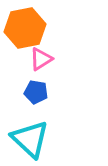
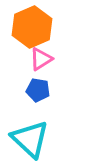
orange hexagon: moved 7 px right, 1 px up; rotated 12 degrees counterclockwise
blue pentagon: moved 2 px right, 2 px up
